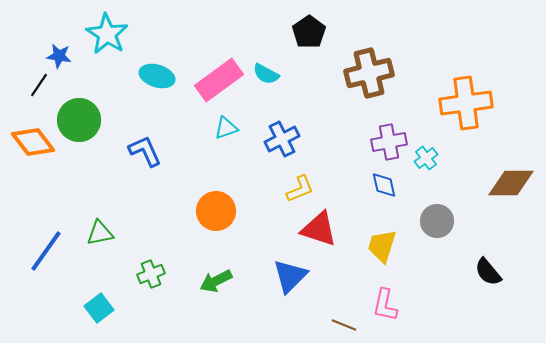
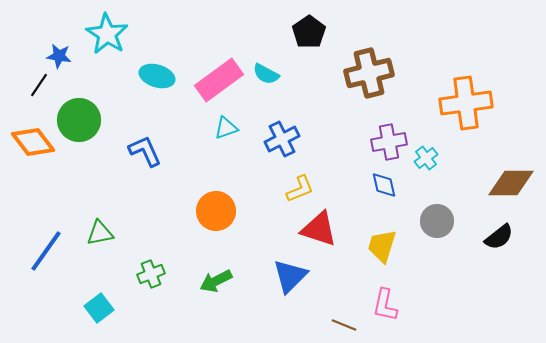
black semicircle: moved 11 px right, 35 px up; rotated 88 degrees counterclockwise
